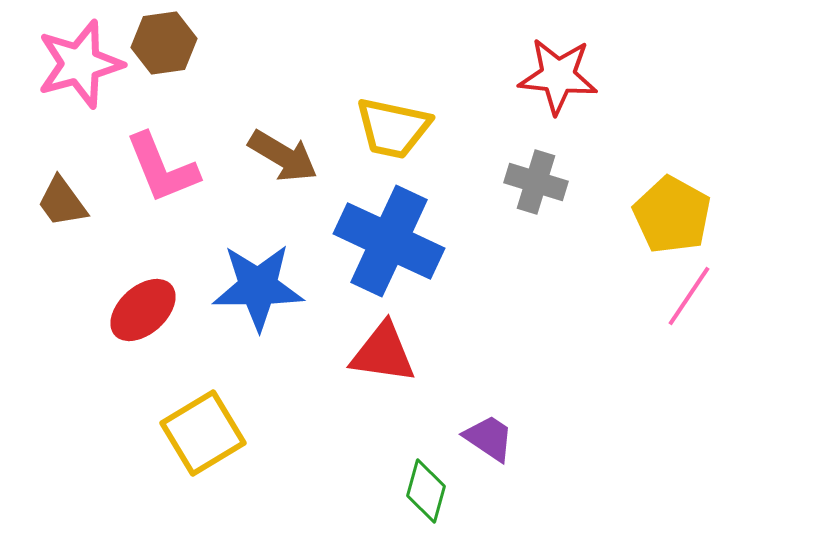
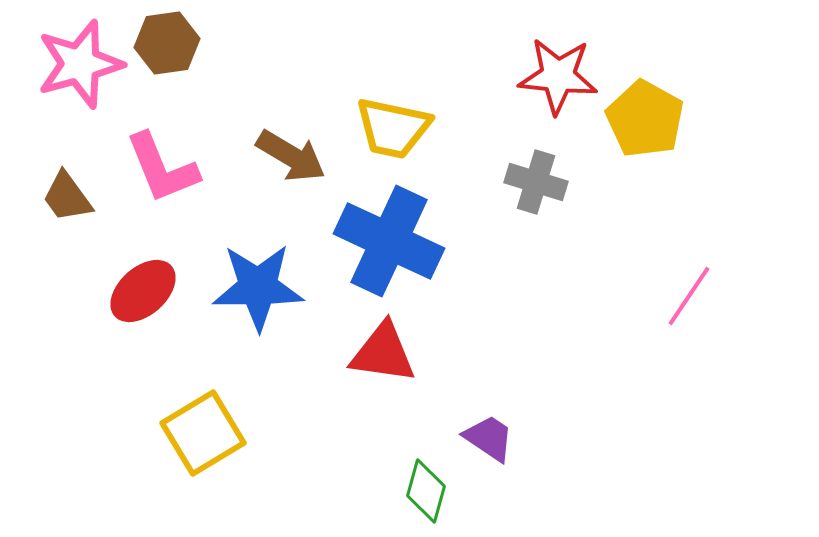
brown hexagon: moved 3 px right
brown arrow: moved 8 px right
brown trapezoid: moved 5 px right, 5 px up
yellow pentagon: moved 27 px left, 96 px up
red ellipse: moved 19 px up
